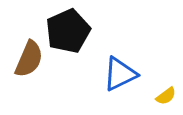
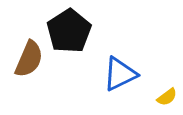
black pentagon: moved 1 px right; rotated 9 degrees counterclockwise
yellow semicircle: moved 1 px right, 1 px down
